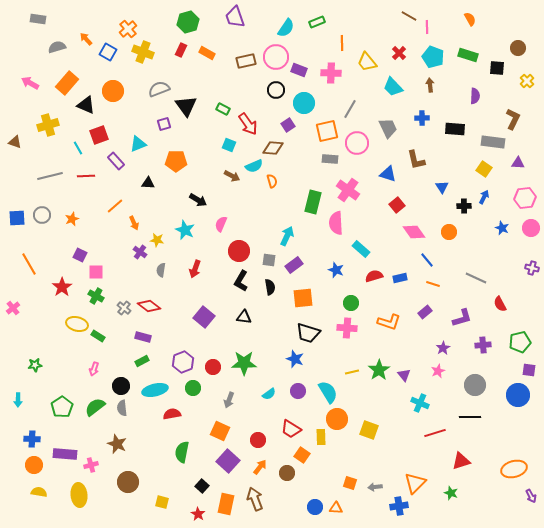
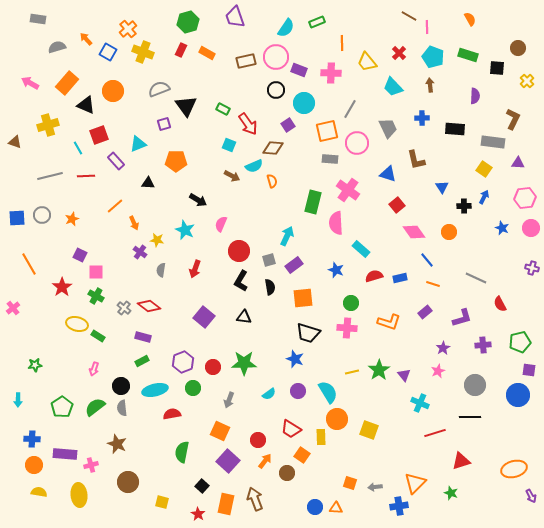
gray square at (269, 260): rotated 24 degrees counterclockwise
orange arrow at (260, 467): moved 5 px right, 6 px up
